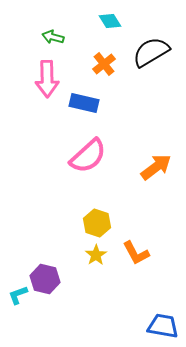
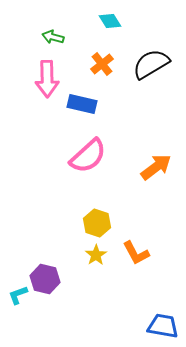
black semicircle: moved 12 px down
orange cross: moved 2 px left
blue rectangle: moved 2 px left, 1 px down
